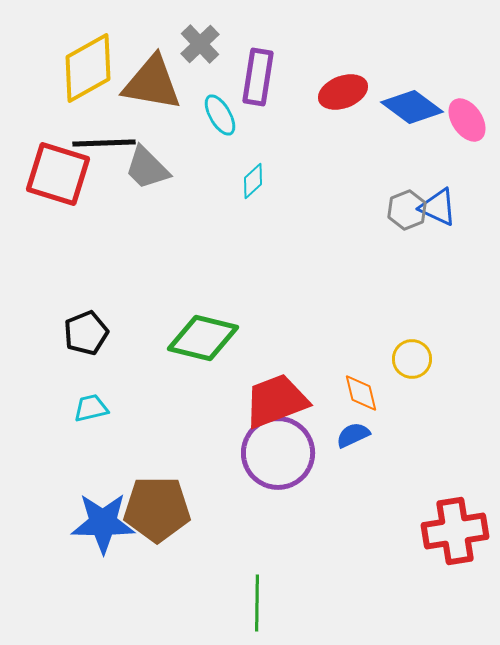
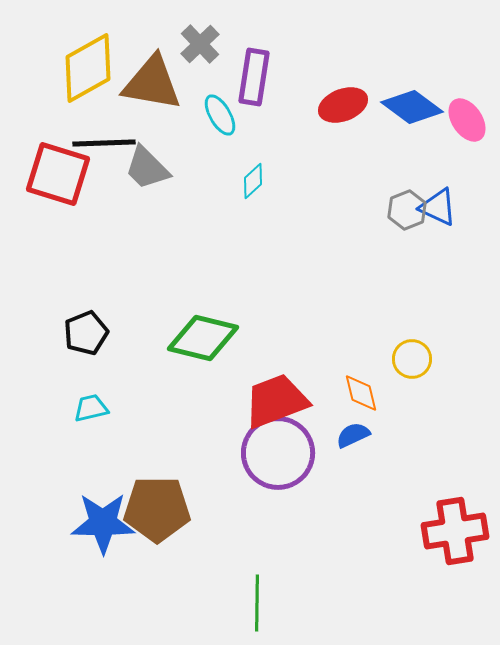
purple rectangle: moved 4 px left
red ellipse: moved 13 px down
